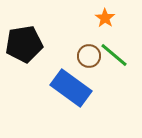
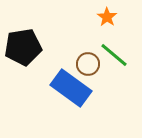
orange star: moved 2 px right, 1 px up
black pentagon: moved 1 px left, 3 px down
brown circle: moved 1 px left, 8 px down
